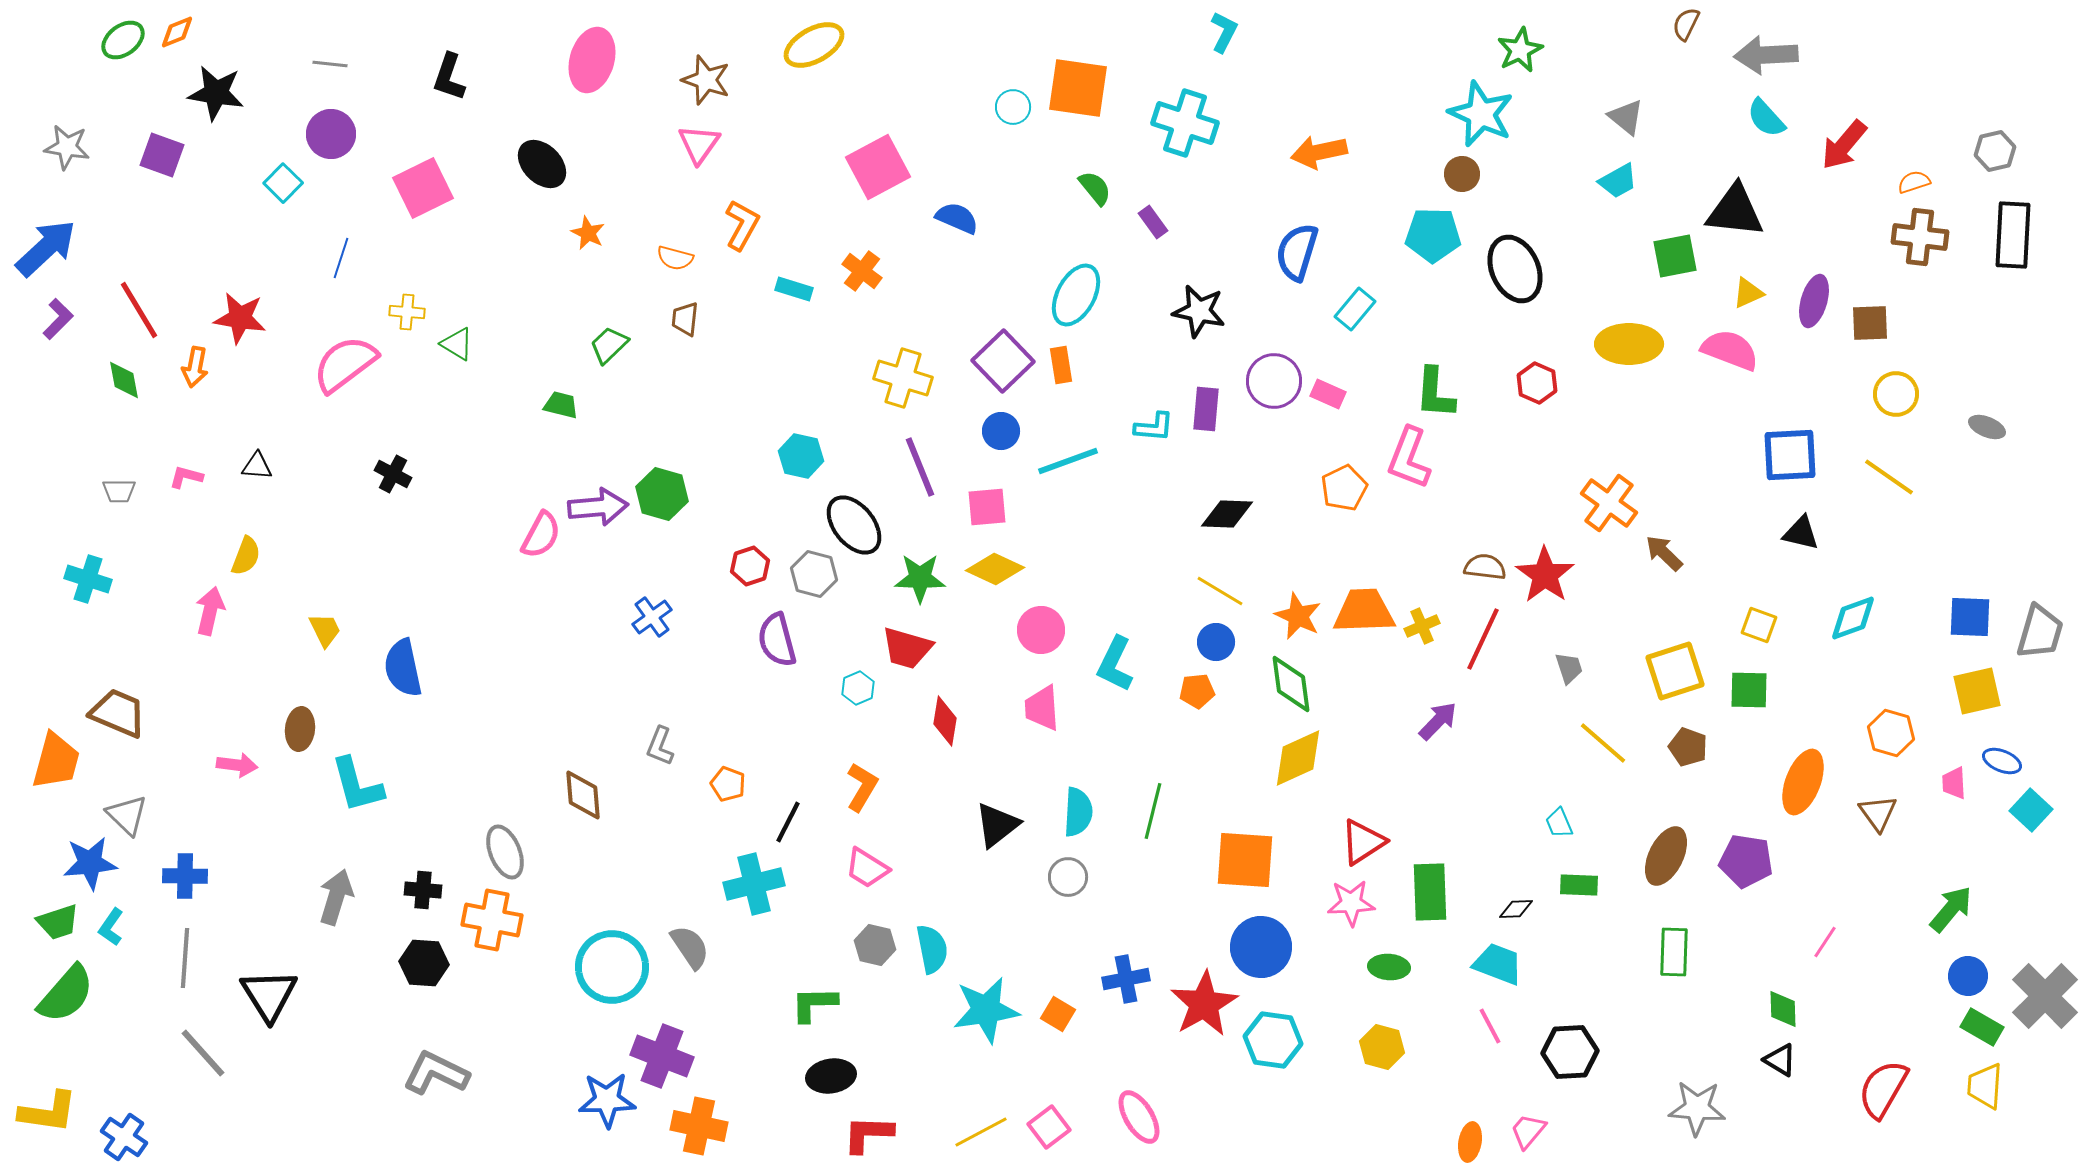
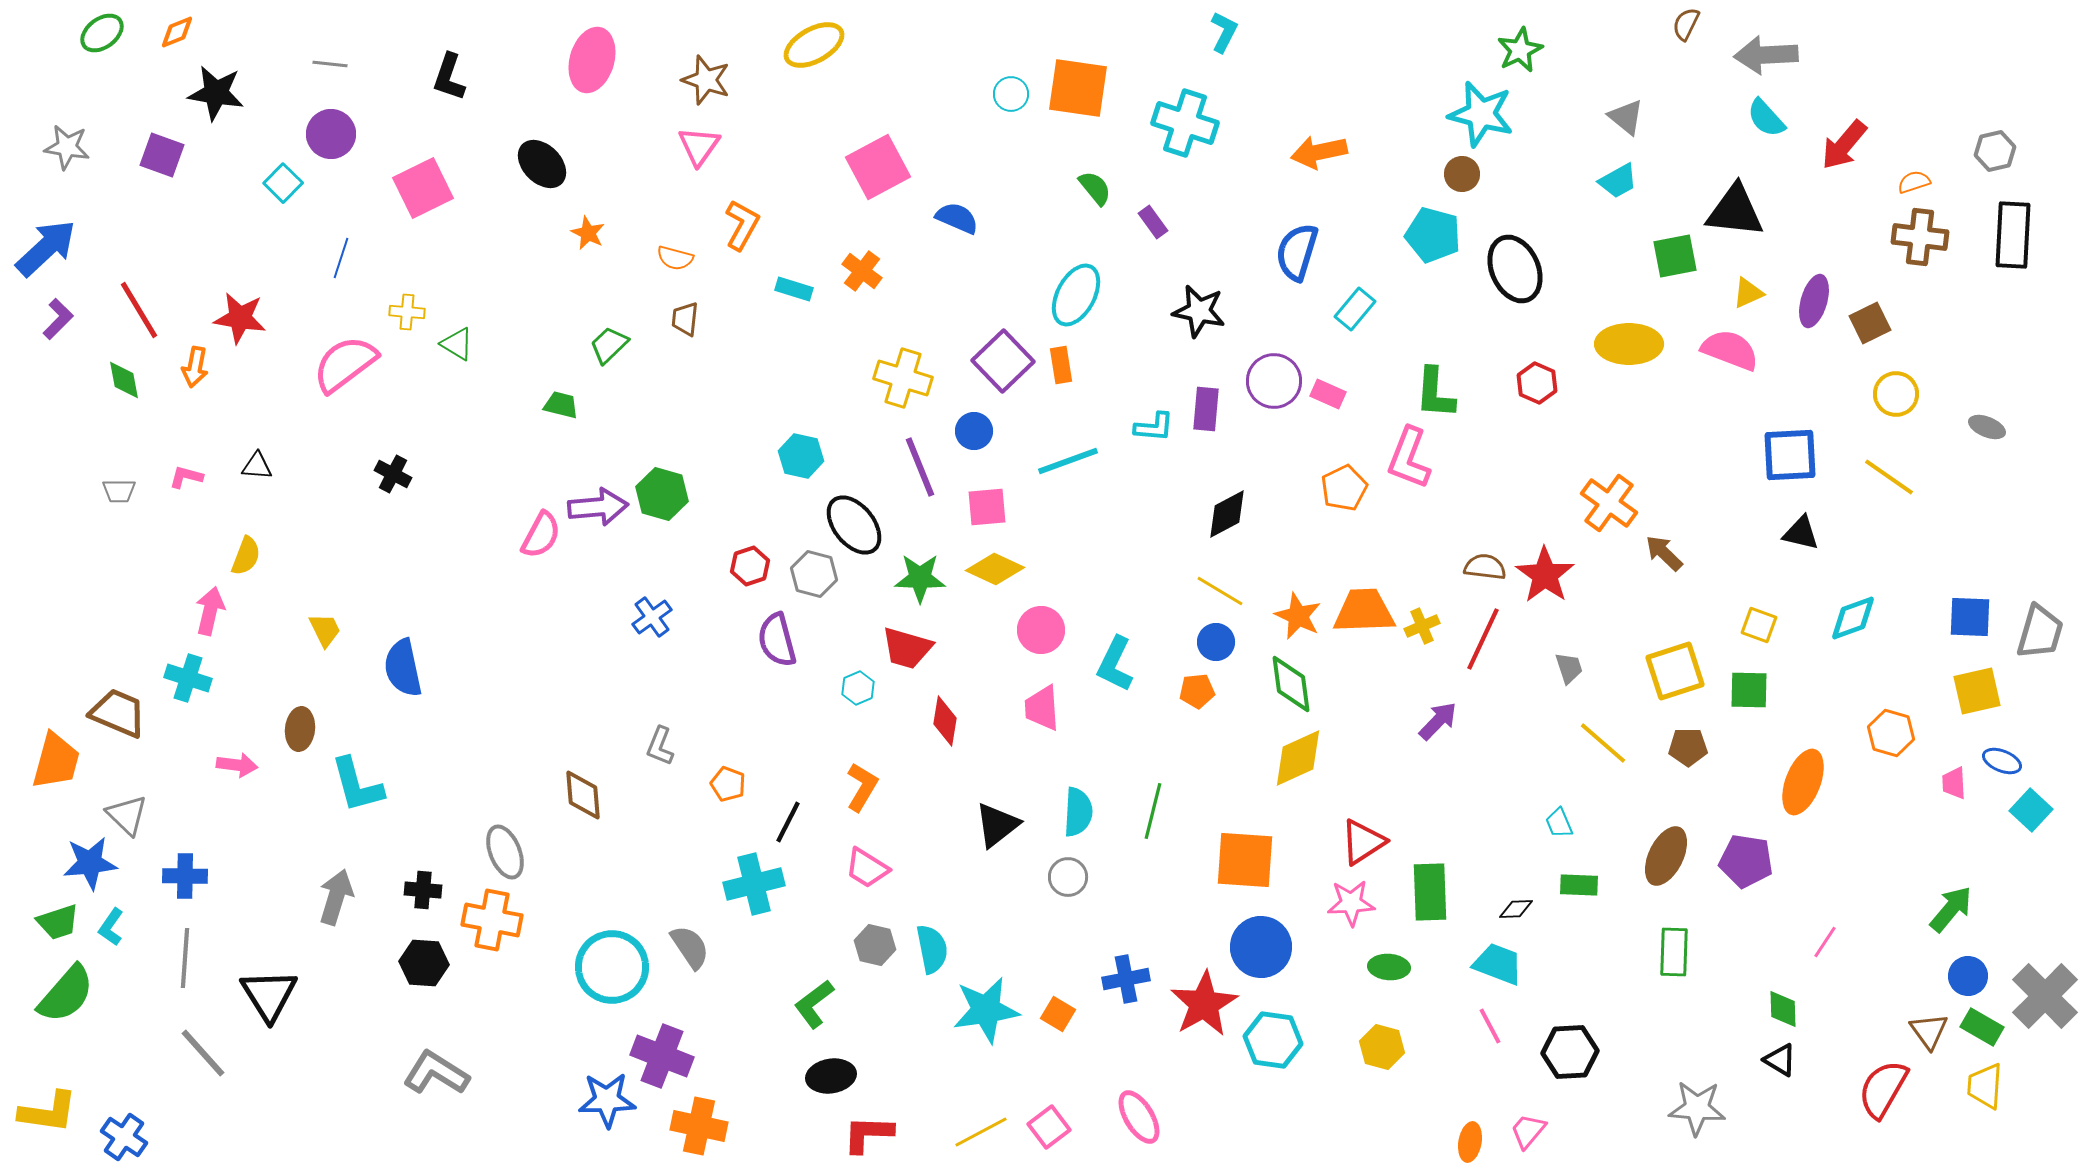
green ellipse at (123, 40): moved 21 px left, 7 px up
cyan circle at (1013, 107): moved 2 px left, 13 px up
cyan star at (1481, 114): rotated 10 degrees counterclockwise
pink triangle at (699, 144): moved 2 px down
cyan pentagon at (1433, 235): rotated 14 degrees clockwise
brown square at (1870, 323): rotated 24 degrees counterclockwise
blue circle at (1001, 431): moved 27 px left
black diamond at (1227, 514): rotated 30 degrees counterclockwise
cyan cross at (88, 579): moved 100 px right, 99 px down
brown pentagon at (1688, 747): rotated 21 degrees counterclockwise
brown triangle at (1878, 813): moved 51 px right, 218 px down
green L-shape at (814, 1004): rotated 36 degrees counterclockwise
gray L-shape at (436, 1073): rotated 6 degrees clockwise
